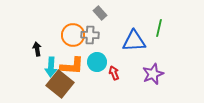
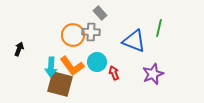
gray cross: moved 1 px right, 3 px up
blue triangle: rotated 25 degrees clockwise
black arrow: moved 18 px left; rotated 32 degrees clockwise
orange L-shape: rotated 50 degrees clockwise
brown square: rotated 24 degrees counterclockwise
